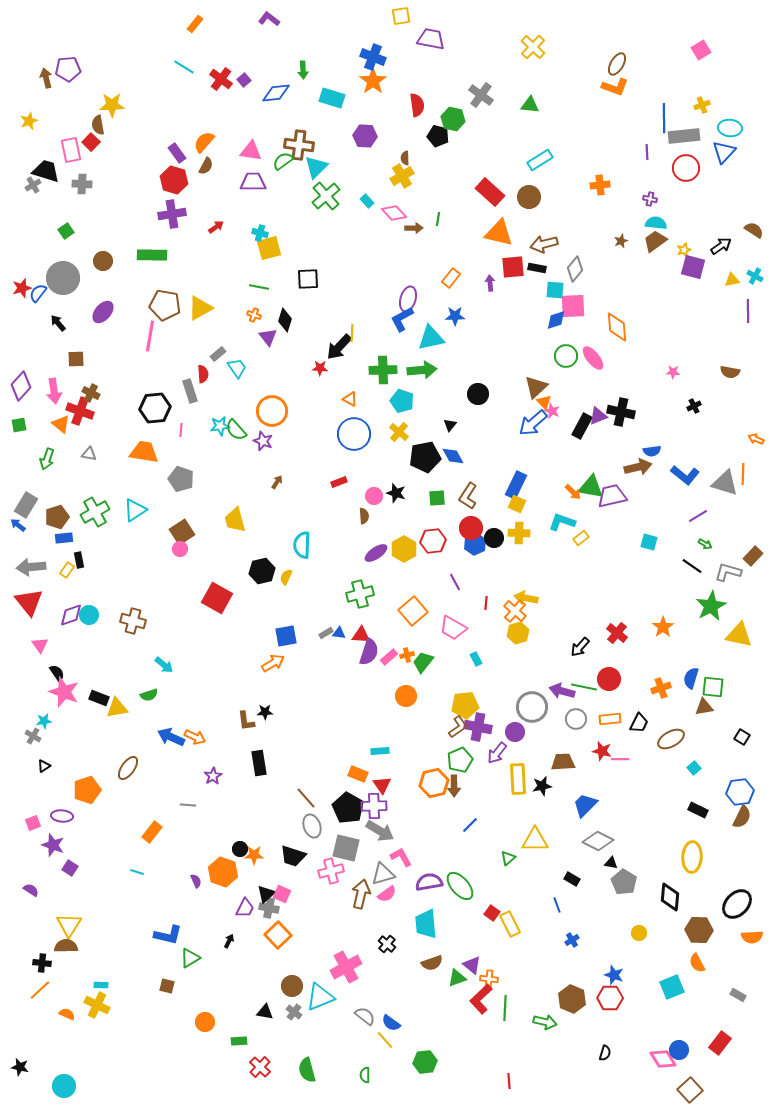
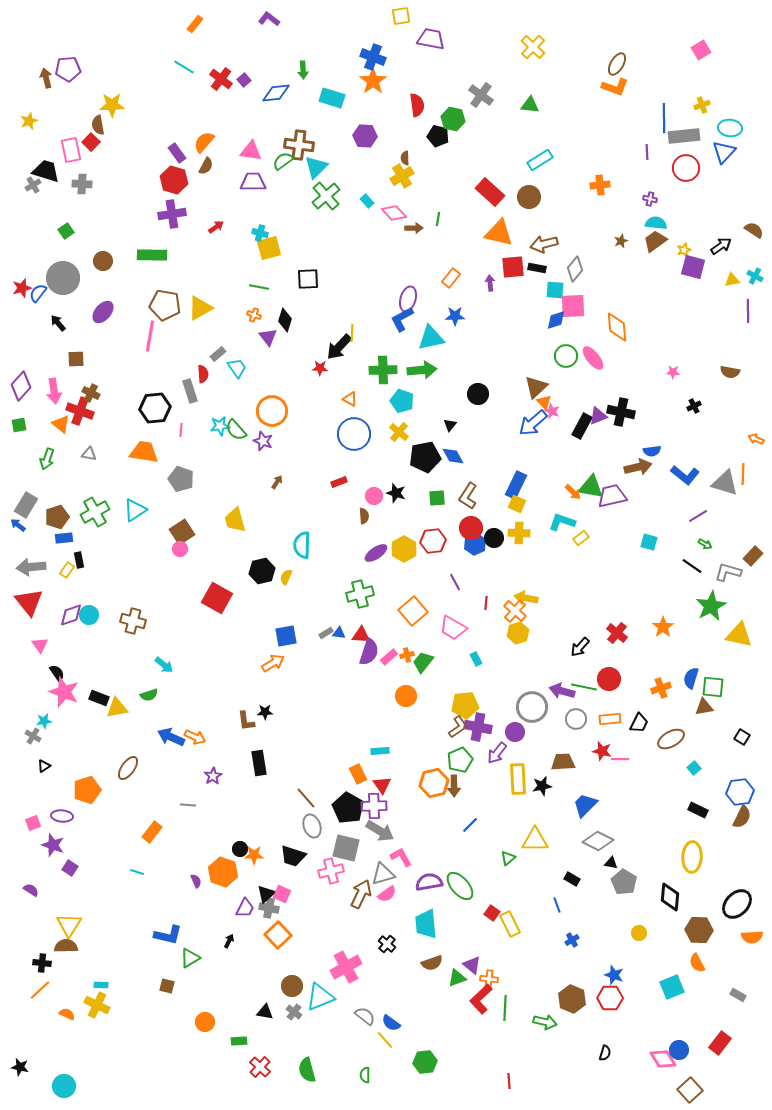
orange rectangle at (358, 774): rotated 42 degrees clockwise
brown arrow at (361, 894): rotated 12 degrees clockwise
